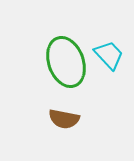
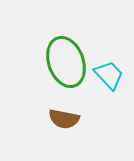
cyan trapezoid: moved 20 px down
